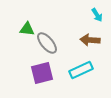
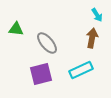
green triangle: moved 11 px left
brown arrow: moved 2 px right, 2 px up; rotated 96 degrees clockwise
purple square: moved 1 px left, 1 px down
